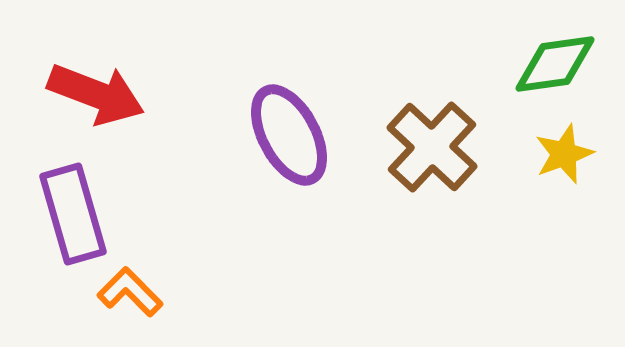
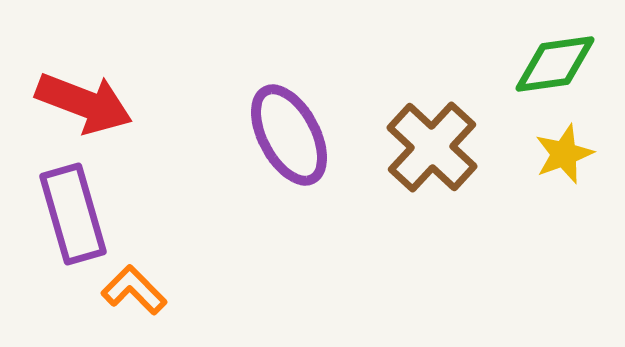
red arrow: moved 12 px left, 9 px down
orange L-shape: moved 4 px right, 2 px up
